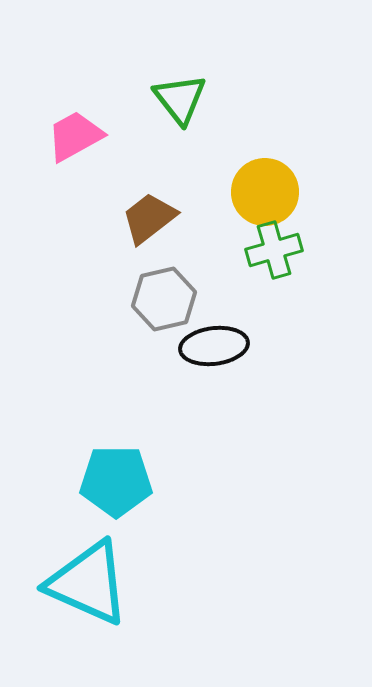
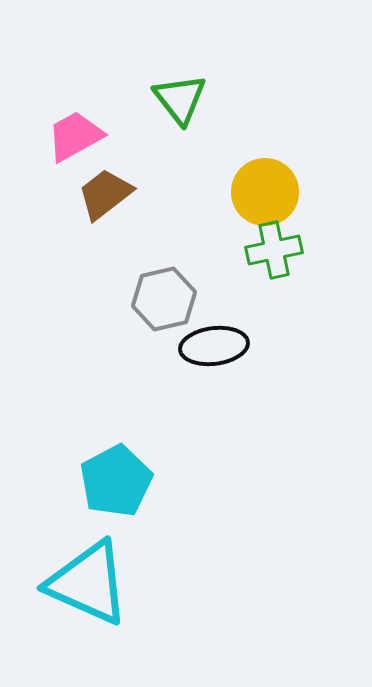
brown trapezoid: moved 44 px left, 24 px up
green cross: rotated 4 degrees clockwise
cyan pentagon: rotated 28 degrees counterclockwise
